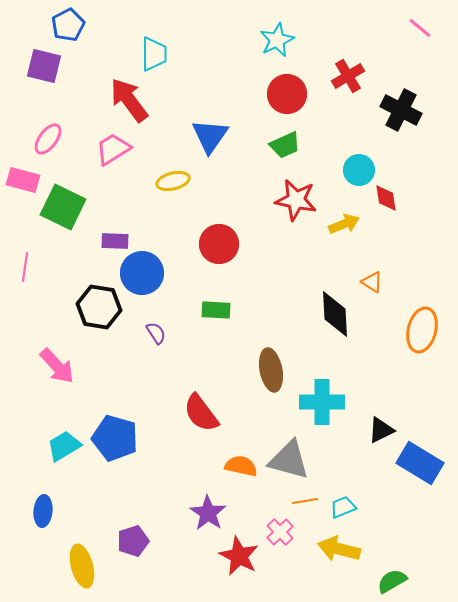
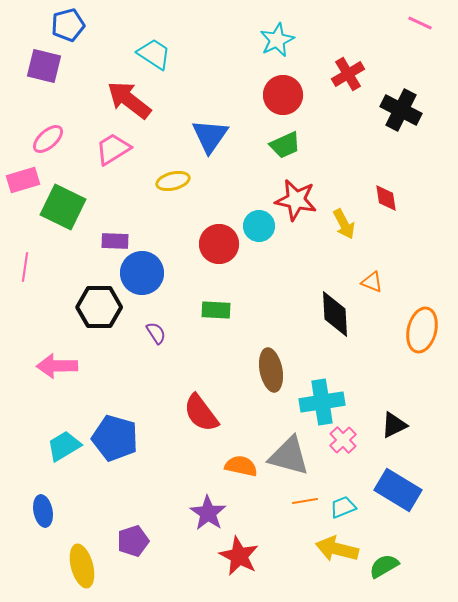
blue pentagon at (68, 25): rotated 12 degrees clockwise
pink line at (420, 28): moved 5 px up; rotated 15 degrees counterclockwise
cyan trapezoid at (154, 54): rotated 57 degrees counterclockwise
red cross at (348, 76): moved 2 px up
red circle at (287, 94): moved 4 px left, 1 px down
red arrow at (129, 100): rotated 15 degrees counterclockwise
pink ellipse at (48, 139): rotated 12 degrees clockwise
cyan circle at (359, 170): moved 100 px left, 56 px down
pink rectangle at (23, 180): rotated 32 degrees counterclockwise
yellow arrow at (344, 224): rotated 84 degrees clockwise
orange triangle at (372, 282): rotated 10 degrees counterclockwise
black hexagon at (99, 307): rotated 9 degrees counterclockwise
pink arrow at (57, 366): rotated 132 degrees clockwise
cyan cross at (322, 402): rotated 9 degrees counterclockwise
black triangle at (381, 430): moved 13 px right, 5 px up
gray triangle at (289, 460): moved 4 px up
blue rectangle at (420, 463): moved 22 px left, 27 px down
blue ellipse at (43, 511): rotated 16 degrees counterclockwise
pink cross at (280, 532): moved 63 px right, 92 px up
yellow arrow at (339, 549): moved 2 px left
green semicircle at (392, 581): moved 8 px left, 15 px up
